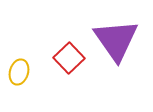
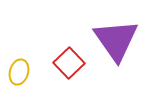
red square: moved 5 px down
